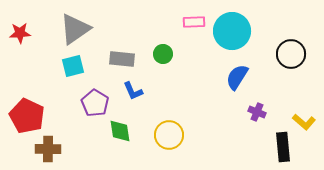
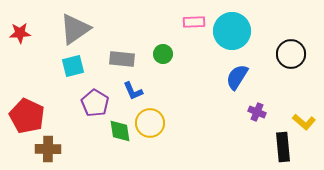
yellow circle: moved 19 px left, 12 px up
